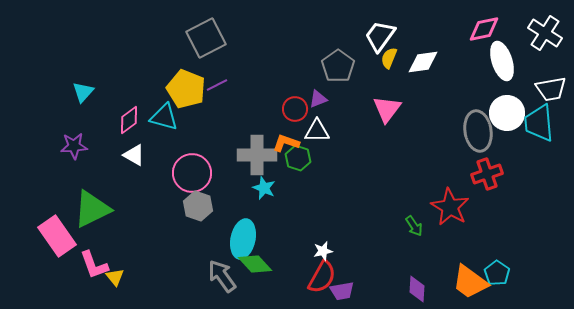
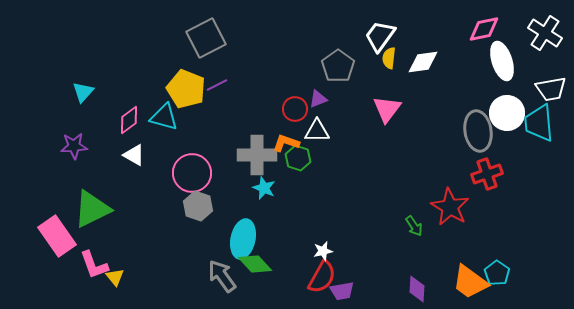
yellow semicircle at (389, 58): rotated 15 degrees counterclockwise
